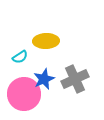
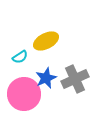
yellow ellipse: rotated 25 degrees counterclockwise
blue star: moved 2 px right, 1 px up
